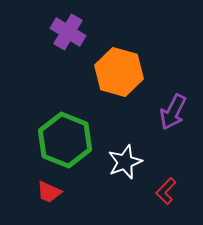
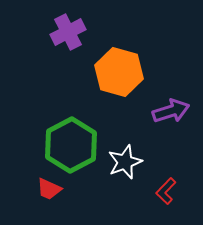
purple cross: rotated 32 degrees clockwise
purple arrow: moved 2 px left, 1 px up; rotated 135 degrees counterclockwise
green hexagon: moved 6 px right, 5 px down; rotated 10 degrees clockwise
red trapezoid: moved 3 px up
